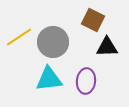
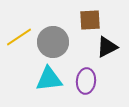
brown square: moved 3 px left; rotated 30 degrees counterclockwise
black triangle: rotated 25 degrees counterclockwise
